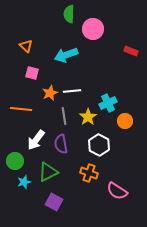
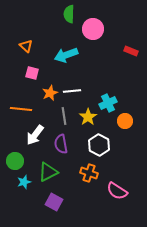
white arrow: moved 1 px left, 5 px up
